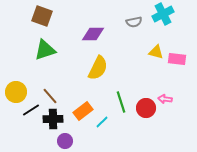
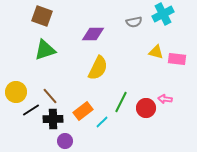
green line: rotated 45 degrees clockwise
